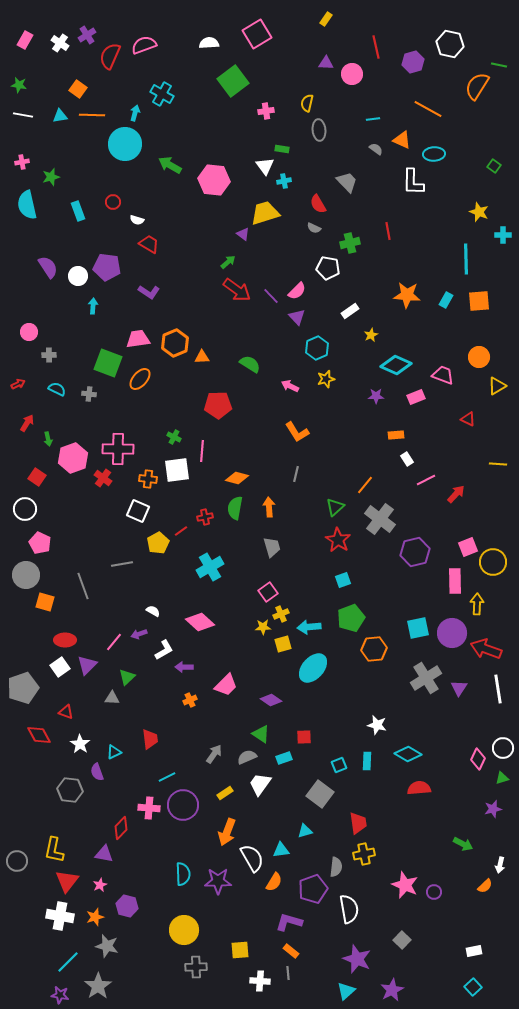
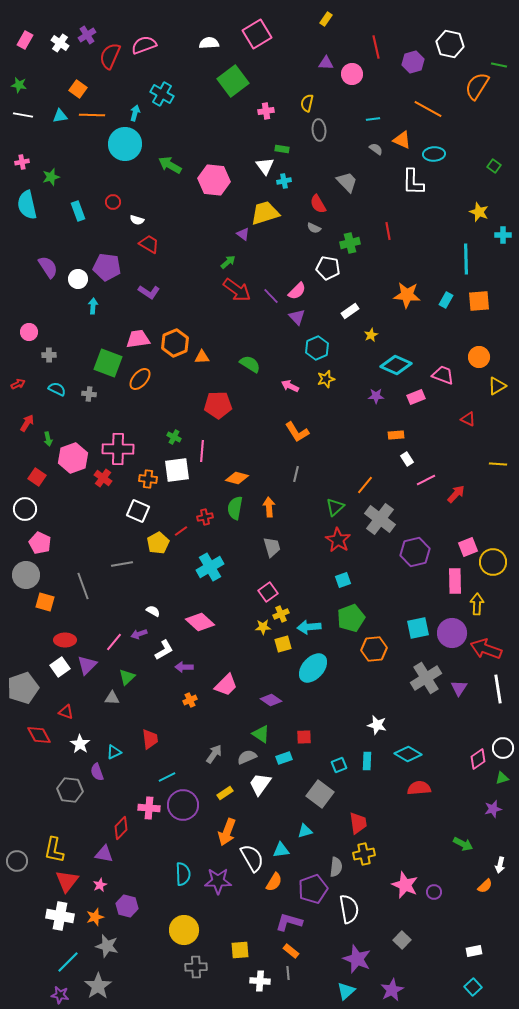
white circle at (78, 276): moved 3 px down
pink diamond at (478, 759): rotated 30 degrees clockwise
